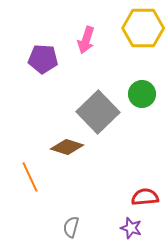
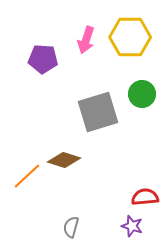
yellow hexagon: moved 13 px left, 9 px down
gray square: rotated 27 degrees clockwise
brown diamond: moved 3 px left, 13 px down
orange line: moved 3 px left, 1 px up; rotated 72 degrees clockwise
purple star: moved 1 px right, 2 px up
